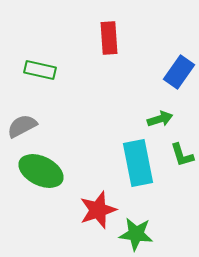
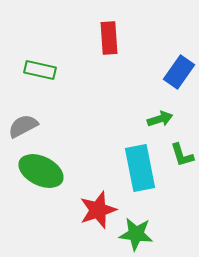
gray semicircle: moved 1 px right
cyan rectangle: moved 2 px right, 5 px down
